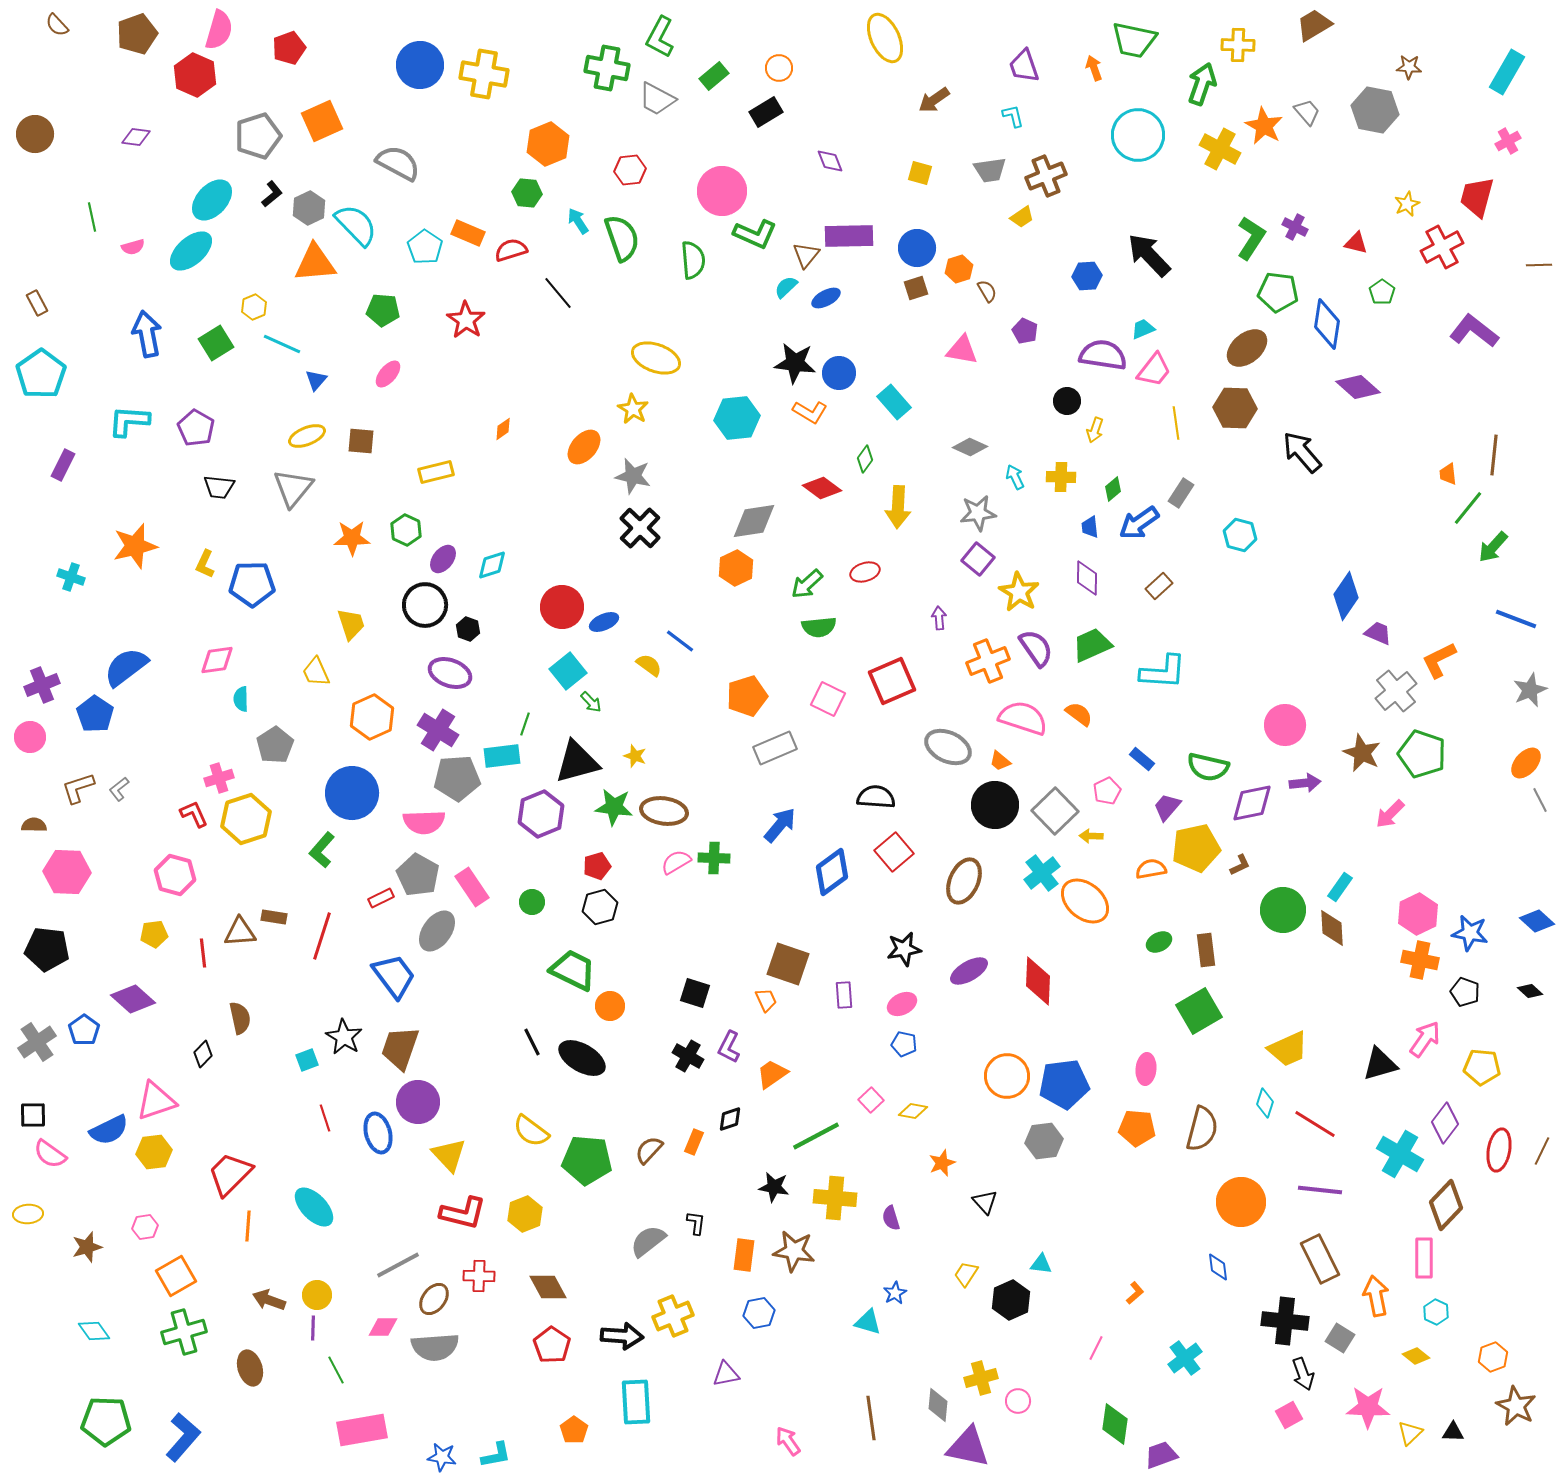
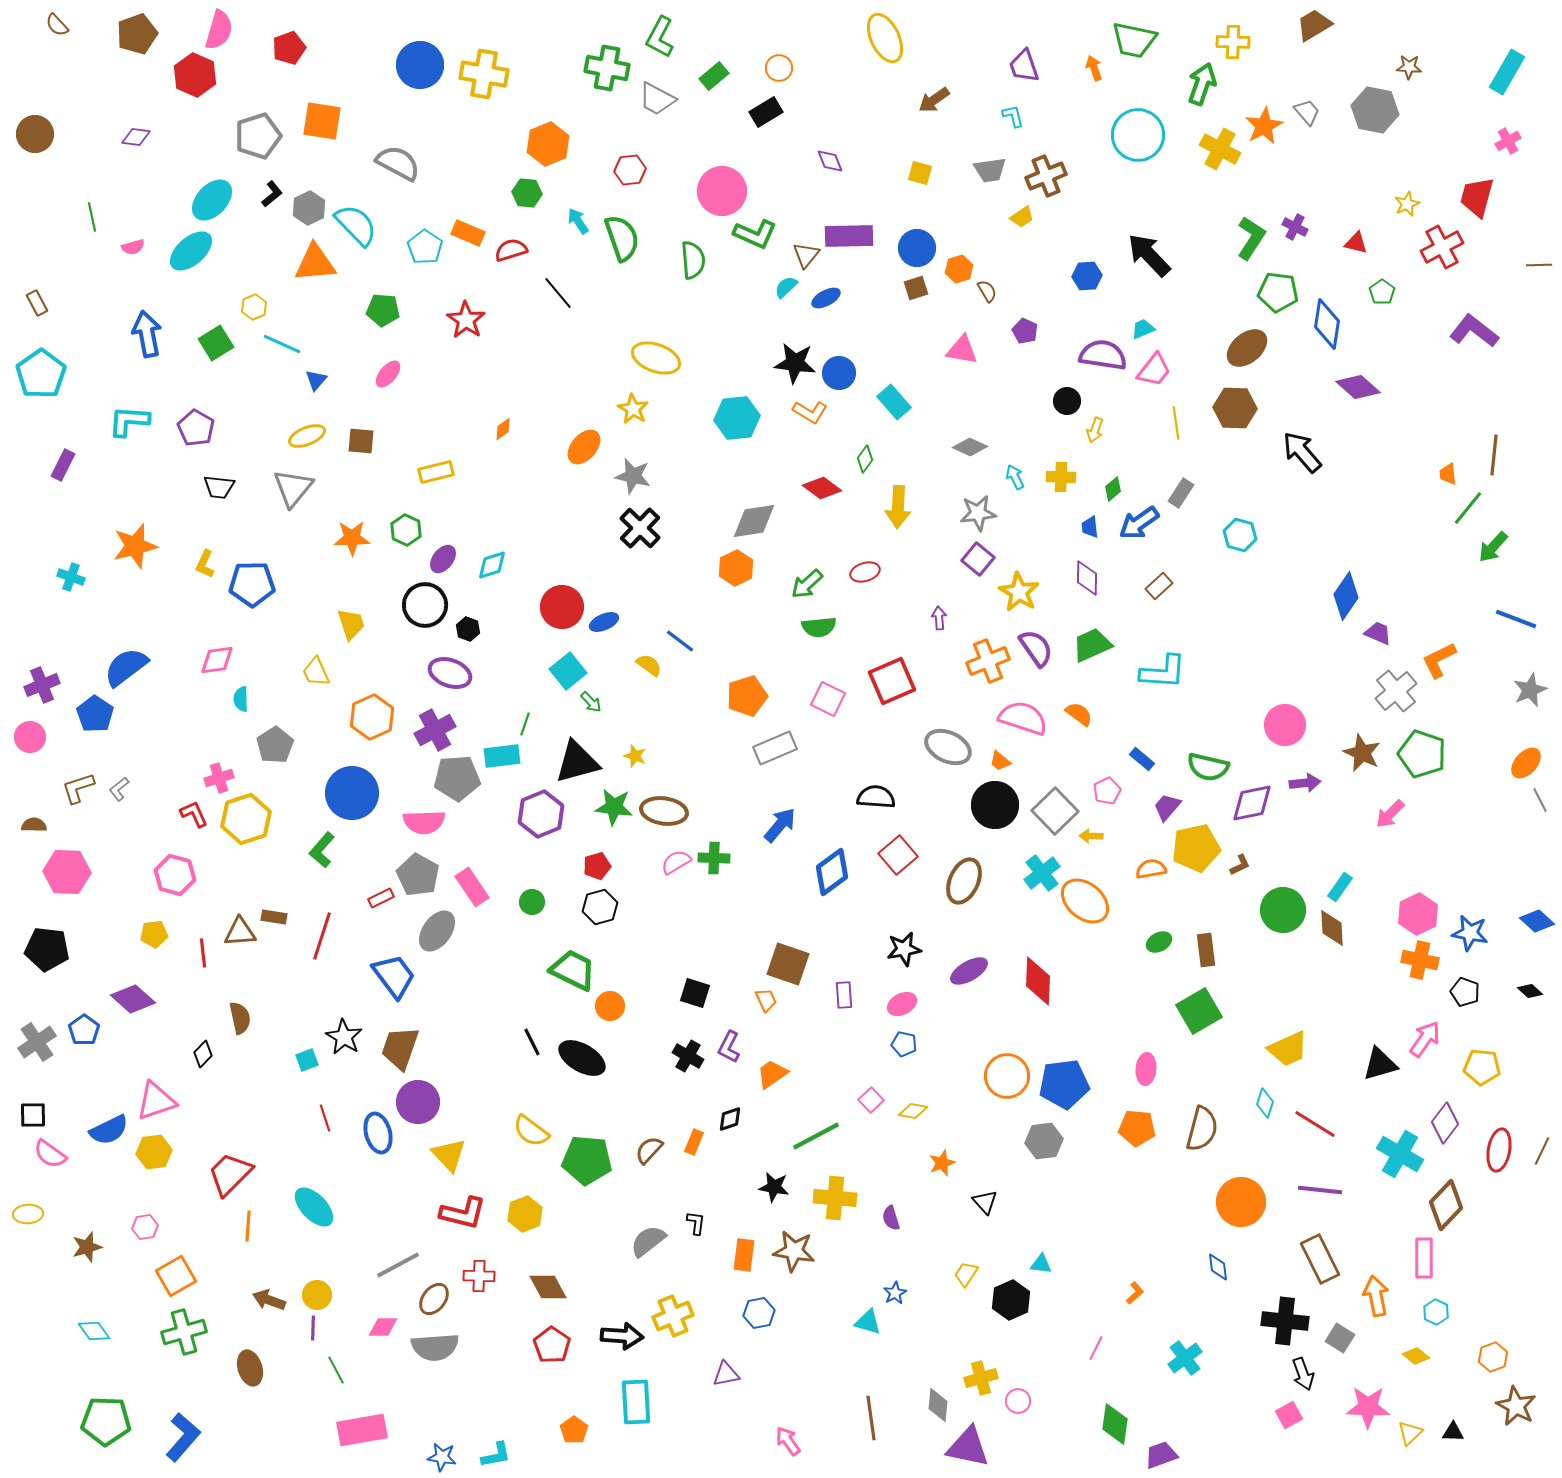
yellow cross at (1238, 45): moved 5 px left, 3 px up
orange square at (322, 121): rotated 33 degrees clockwise
orange star at (1264, 126): rotated 15 degrees clockwise
purple cross at (438, 730): moved 3 px left; rotated 30 degrees clockwise
red square at (894, 852): moved 4 px right, 3 px down
